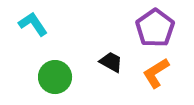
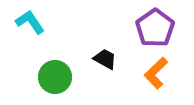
cyan L-shape: moved 3 px left, 2 px up
black trapezoid: moved 6 px left, 3 px up
orange L-shape: rotated 12 degrees counterclockwise
